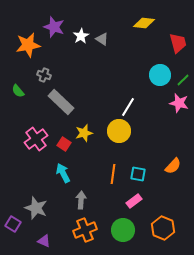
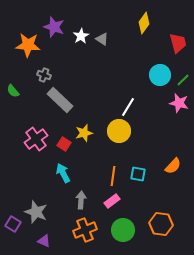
yellow diamond: rotated 60 degrees counterclockwise
orange star: rotated 15 degrees clockwise
green semicircle: moved 5 px left
gray rectangle: moved 1 px left, 2 px up
orange line: moved 2 px down
pink rectangle: moved 22 px left
gray star: moved 4 px down
orange hexagon: moved 2 px left, 4 px up; rotated 15 degrees counterclockwise
